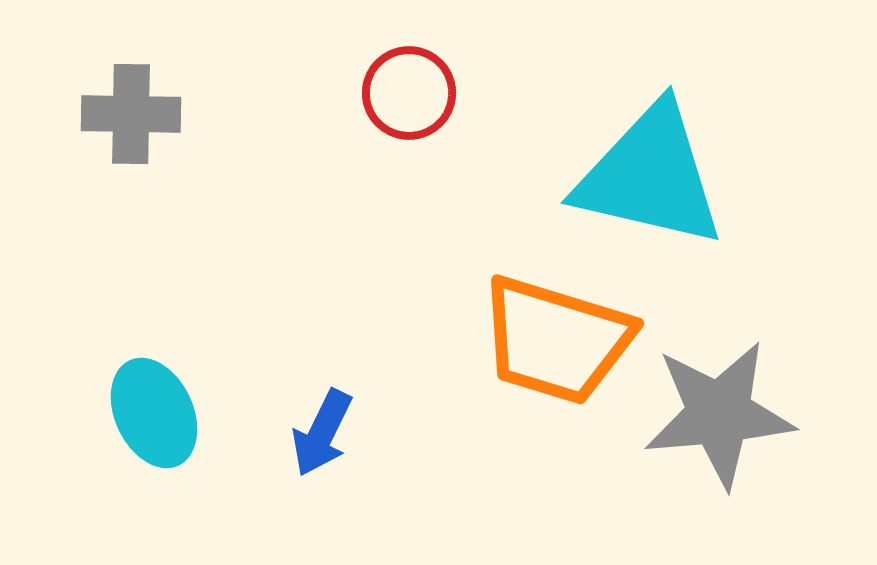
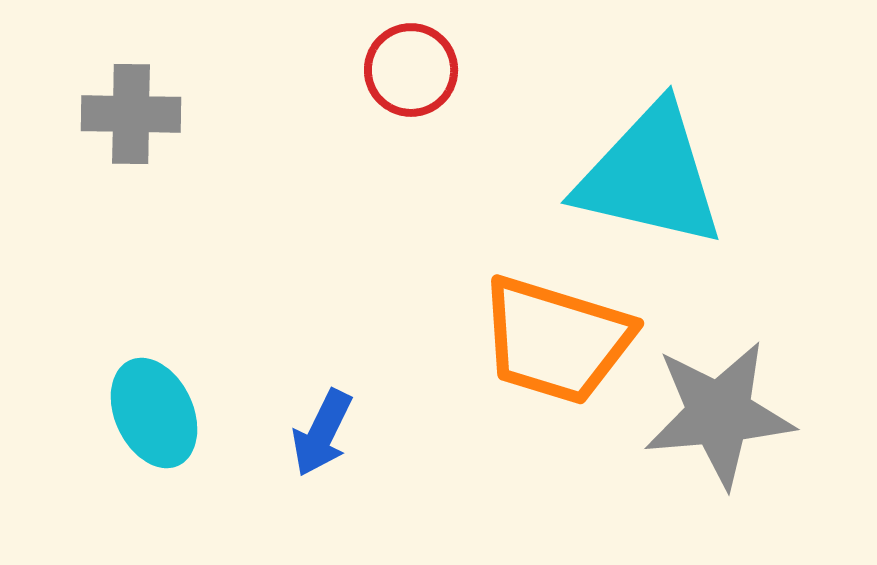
red circle: moved 2 px right, 23 px up
